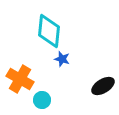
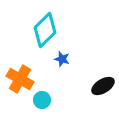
cyan diamond: moved 4 px left, 1 px up; rotated 40 degrees clockwise
